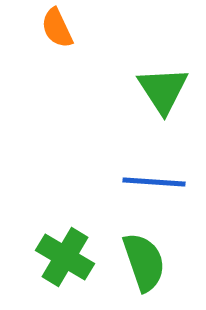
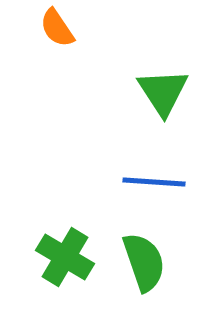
orange semicircle: rotated 9 degrees counterclockwise
green triangle: moved 2 px down
